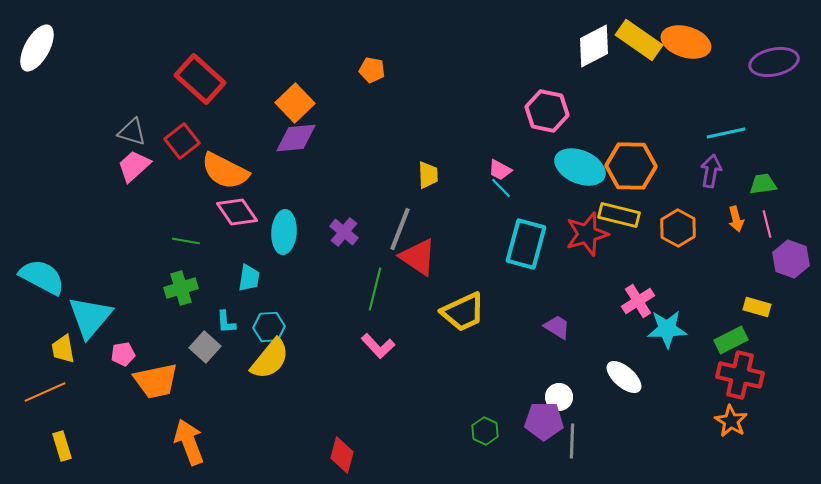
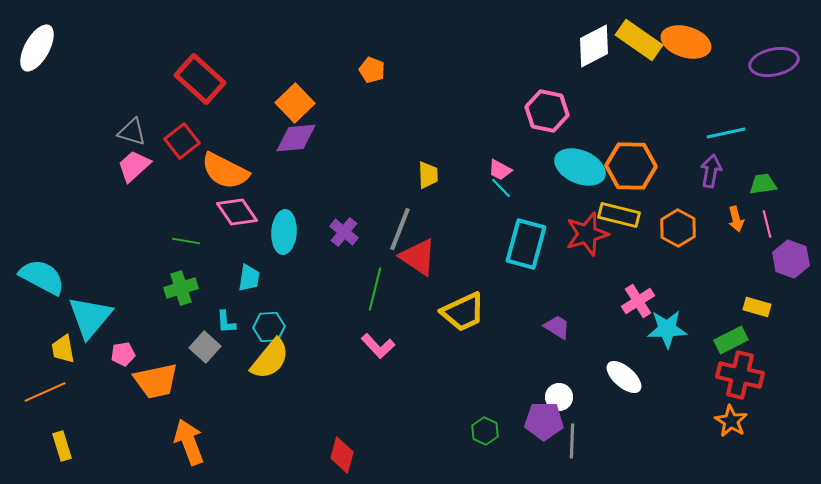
orange pentagon at (372, 70): rotated 10 degrees clockwise
